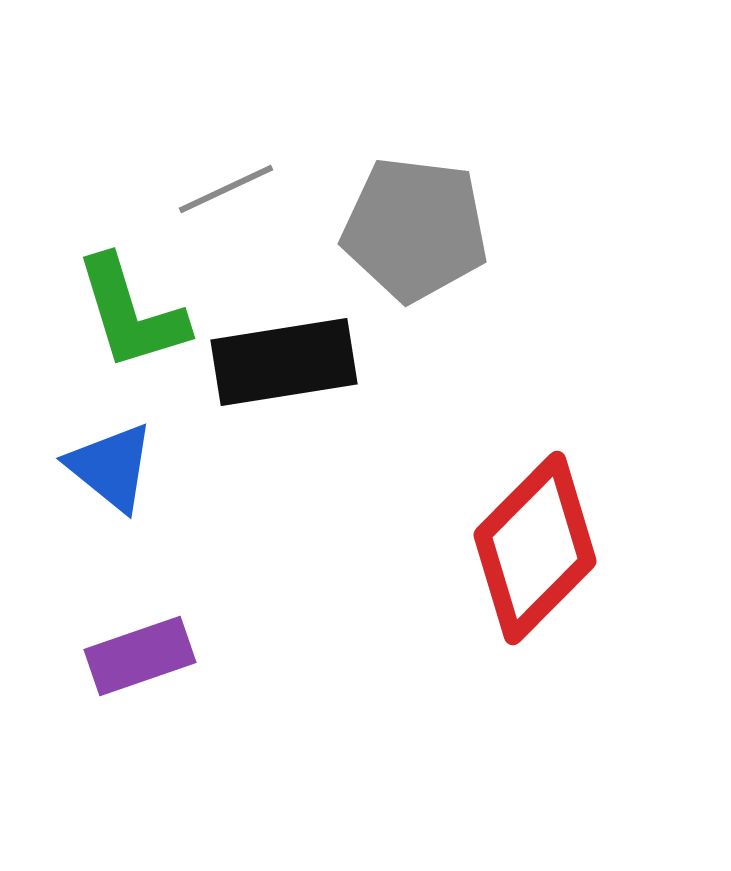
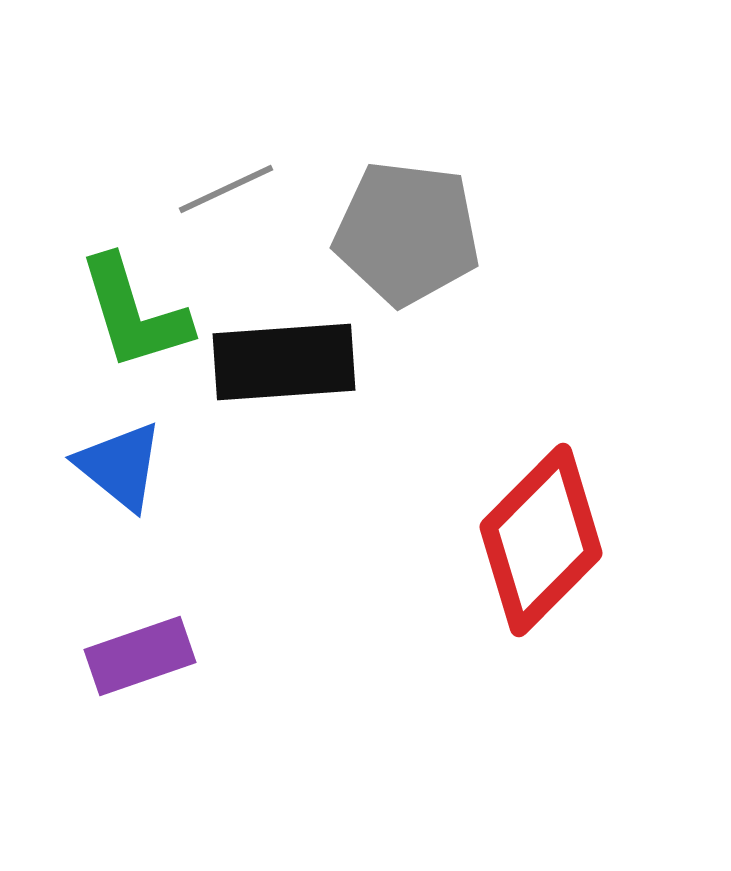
gray pentagon: moved 8 px left, 4 px down
green L-shape: moved 3 px right
black rectangle: rotated 5 degrees clockwise
blue triangle: moved 9 px right, 1 px up
red diamond: moved 6 px right, 8 px up
